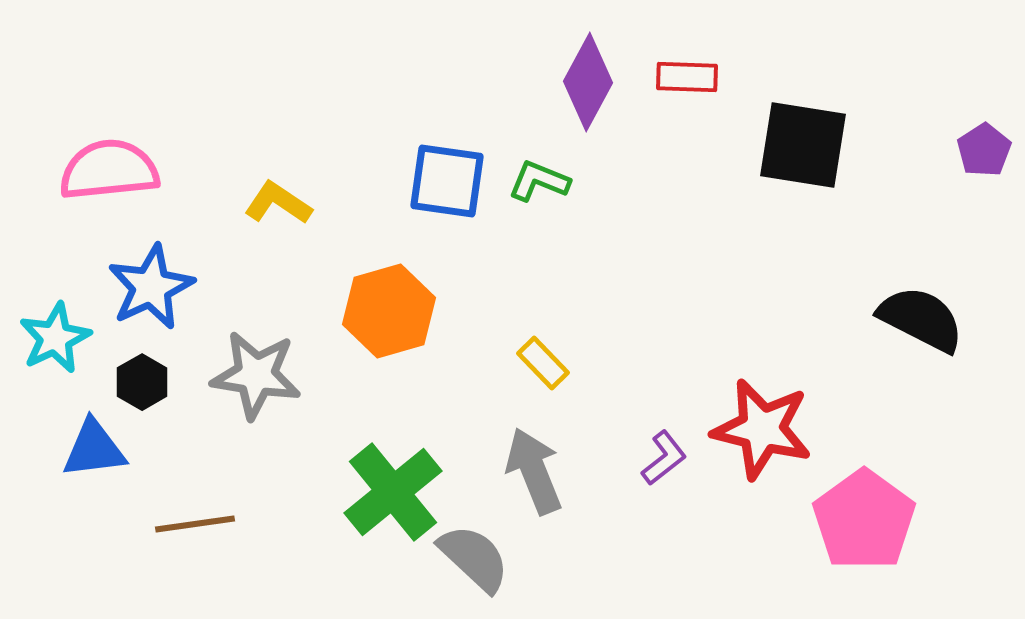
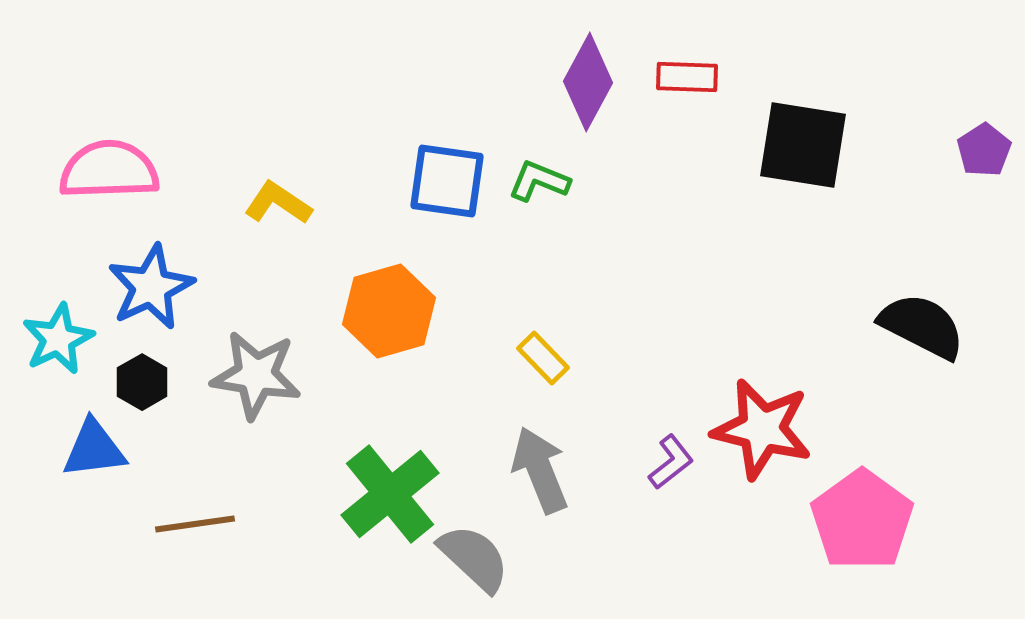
pink semicircle: rotated 4 degrees clockwise
black semicircle: moved 1 px right, 7 px down
cyan star: moved 3 px right, 1 px down
yellow rectangle: moved 5 px up
purple L-shape: moved 7 px right, 4 px down
gray arrow: moved 6 px right, 1 px up
green cross: moved 3 px left, 2 px down
pink pentagon: moved 2 px left
